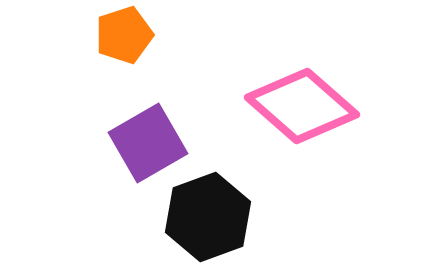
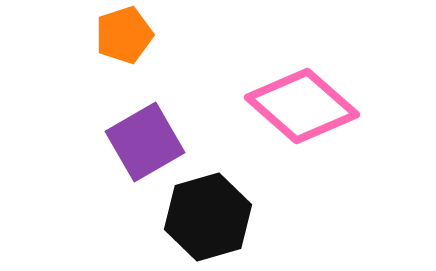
purple square: moved 3 px left, 1 px up
black hexagon: rotated 4 degrees clockwise
